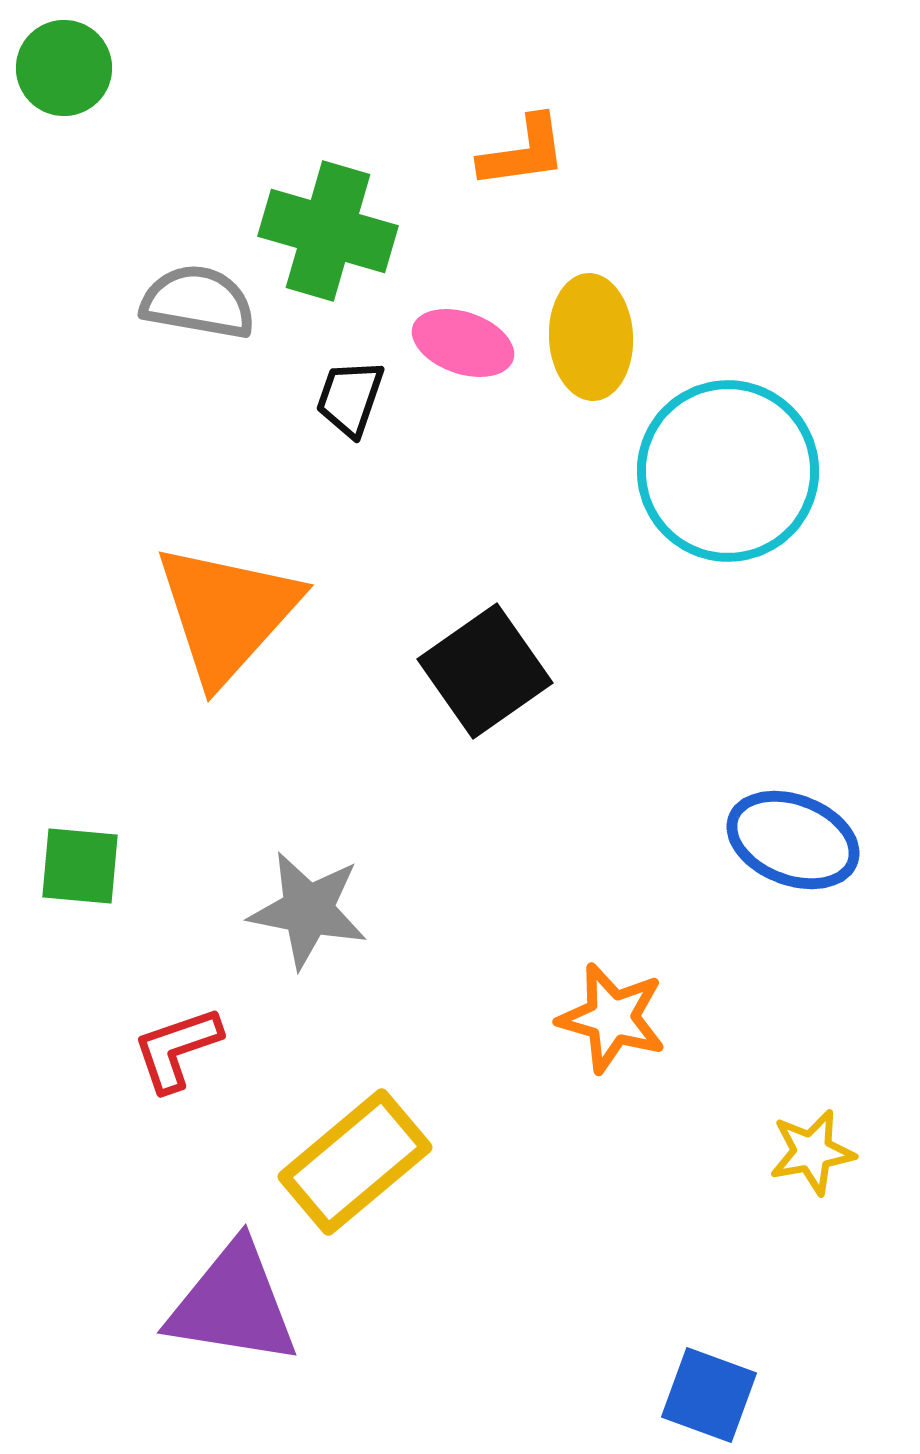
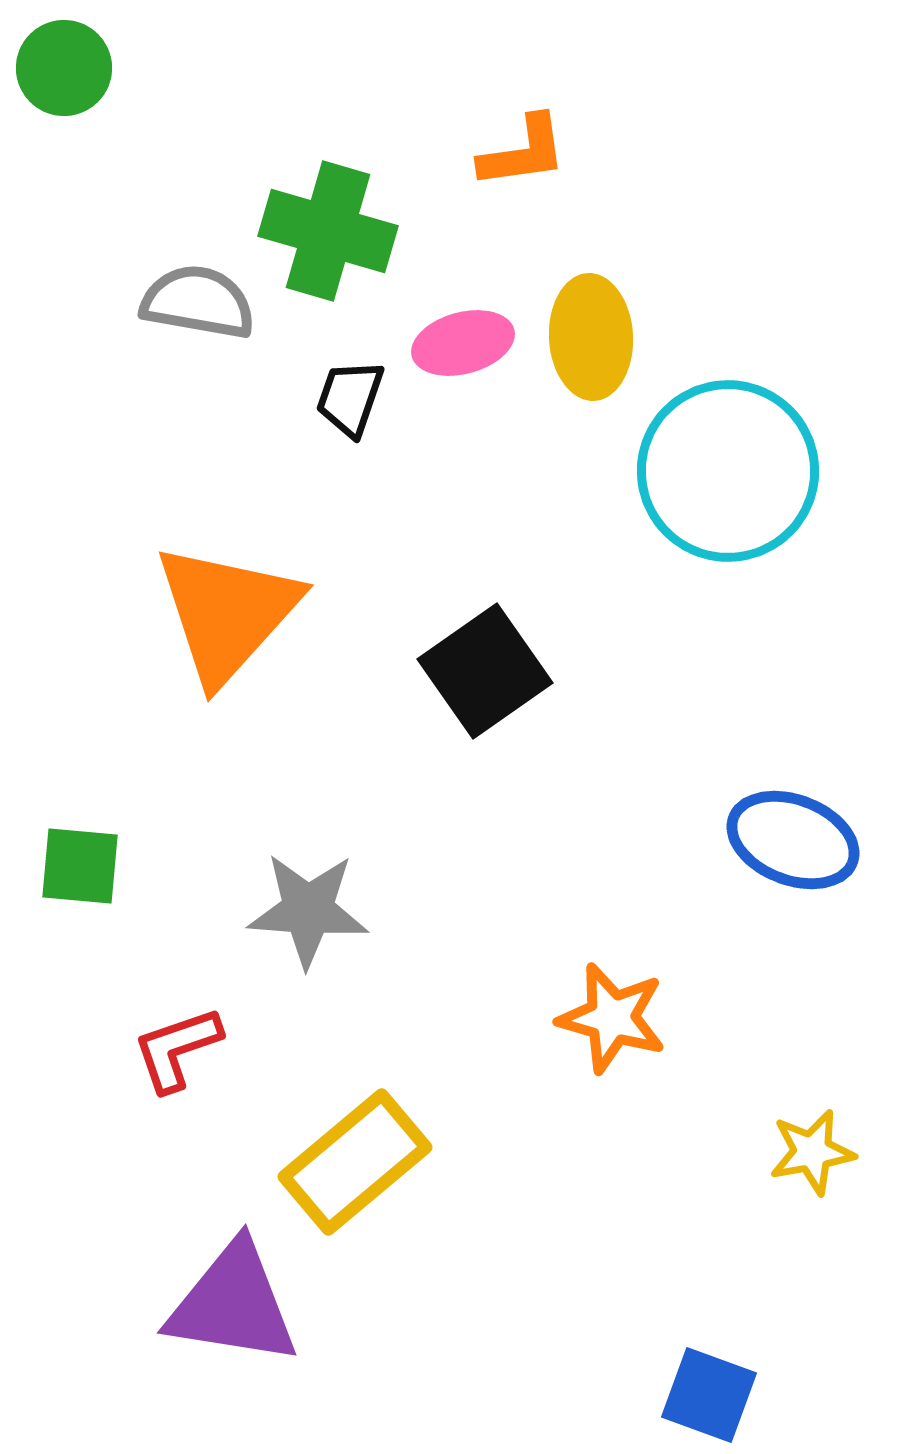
pink ellipse: rotated 34 degrees counterclockwise
gray star: rotated 7 degrees counterclockwise
